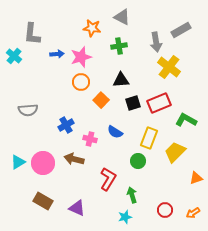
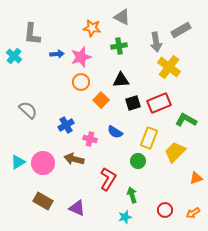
gray semicircle: rotated 132 degrees counterclockwise
